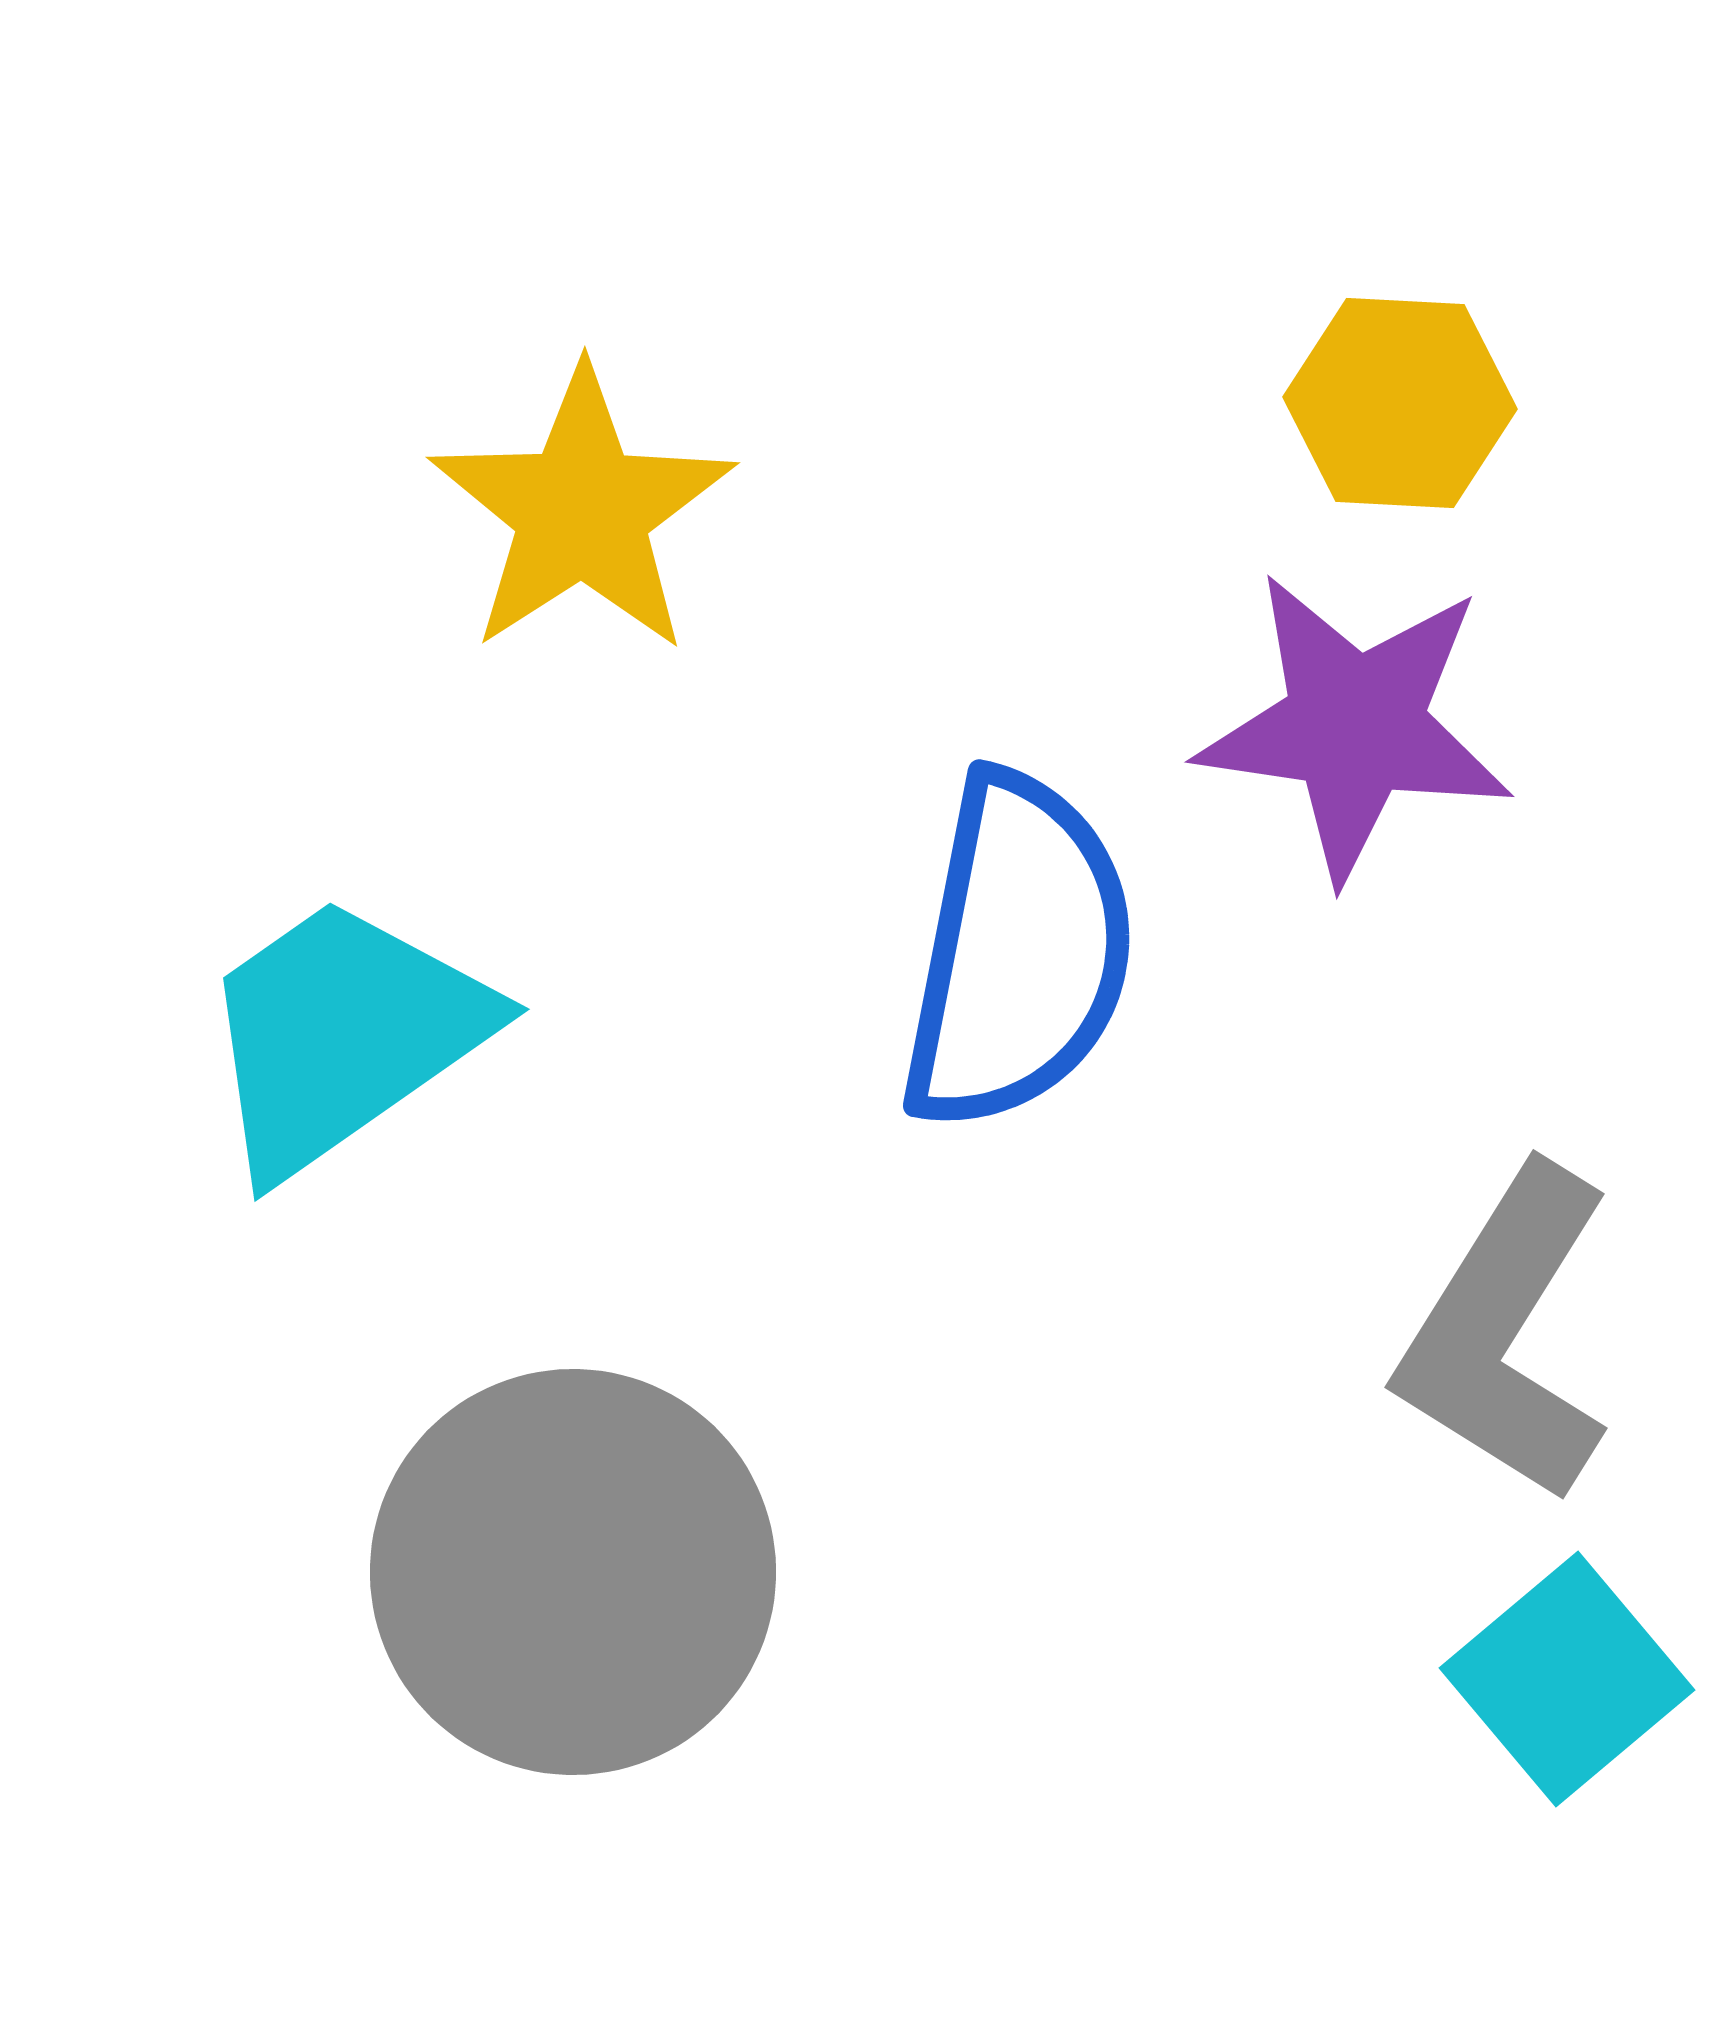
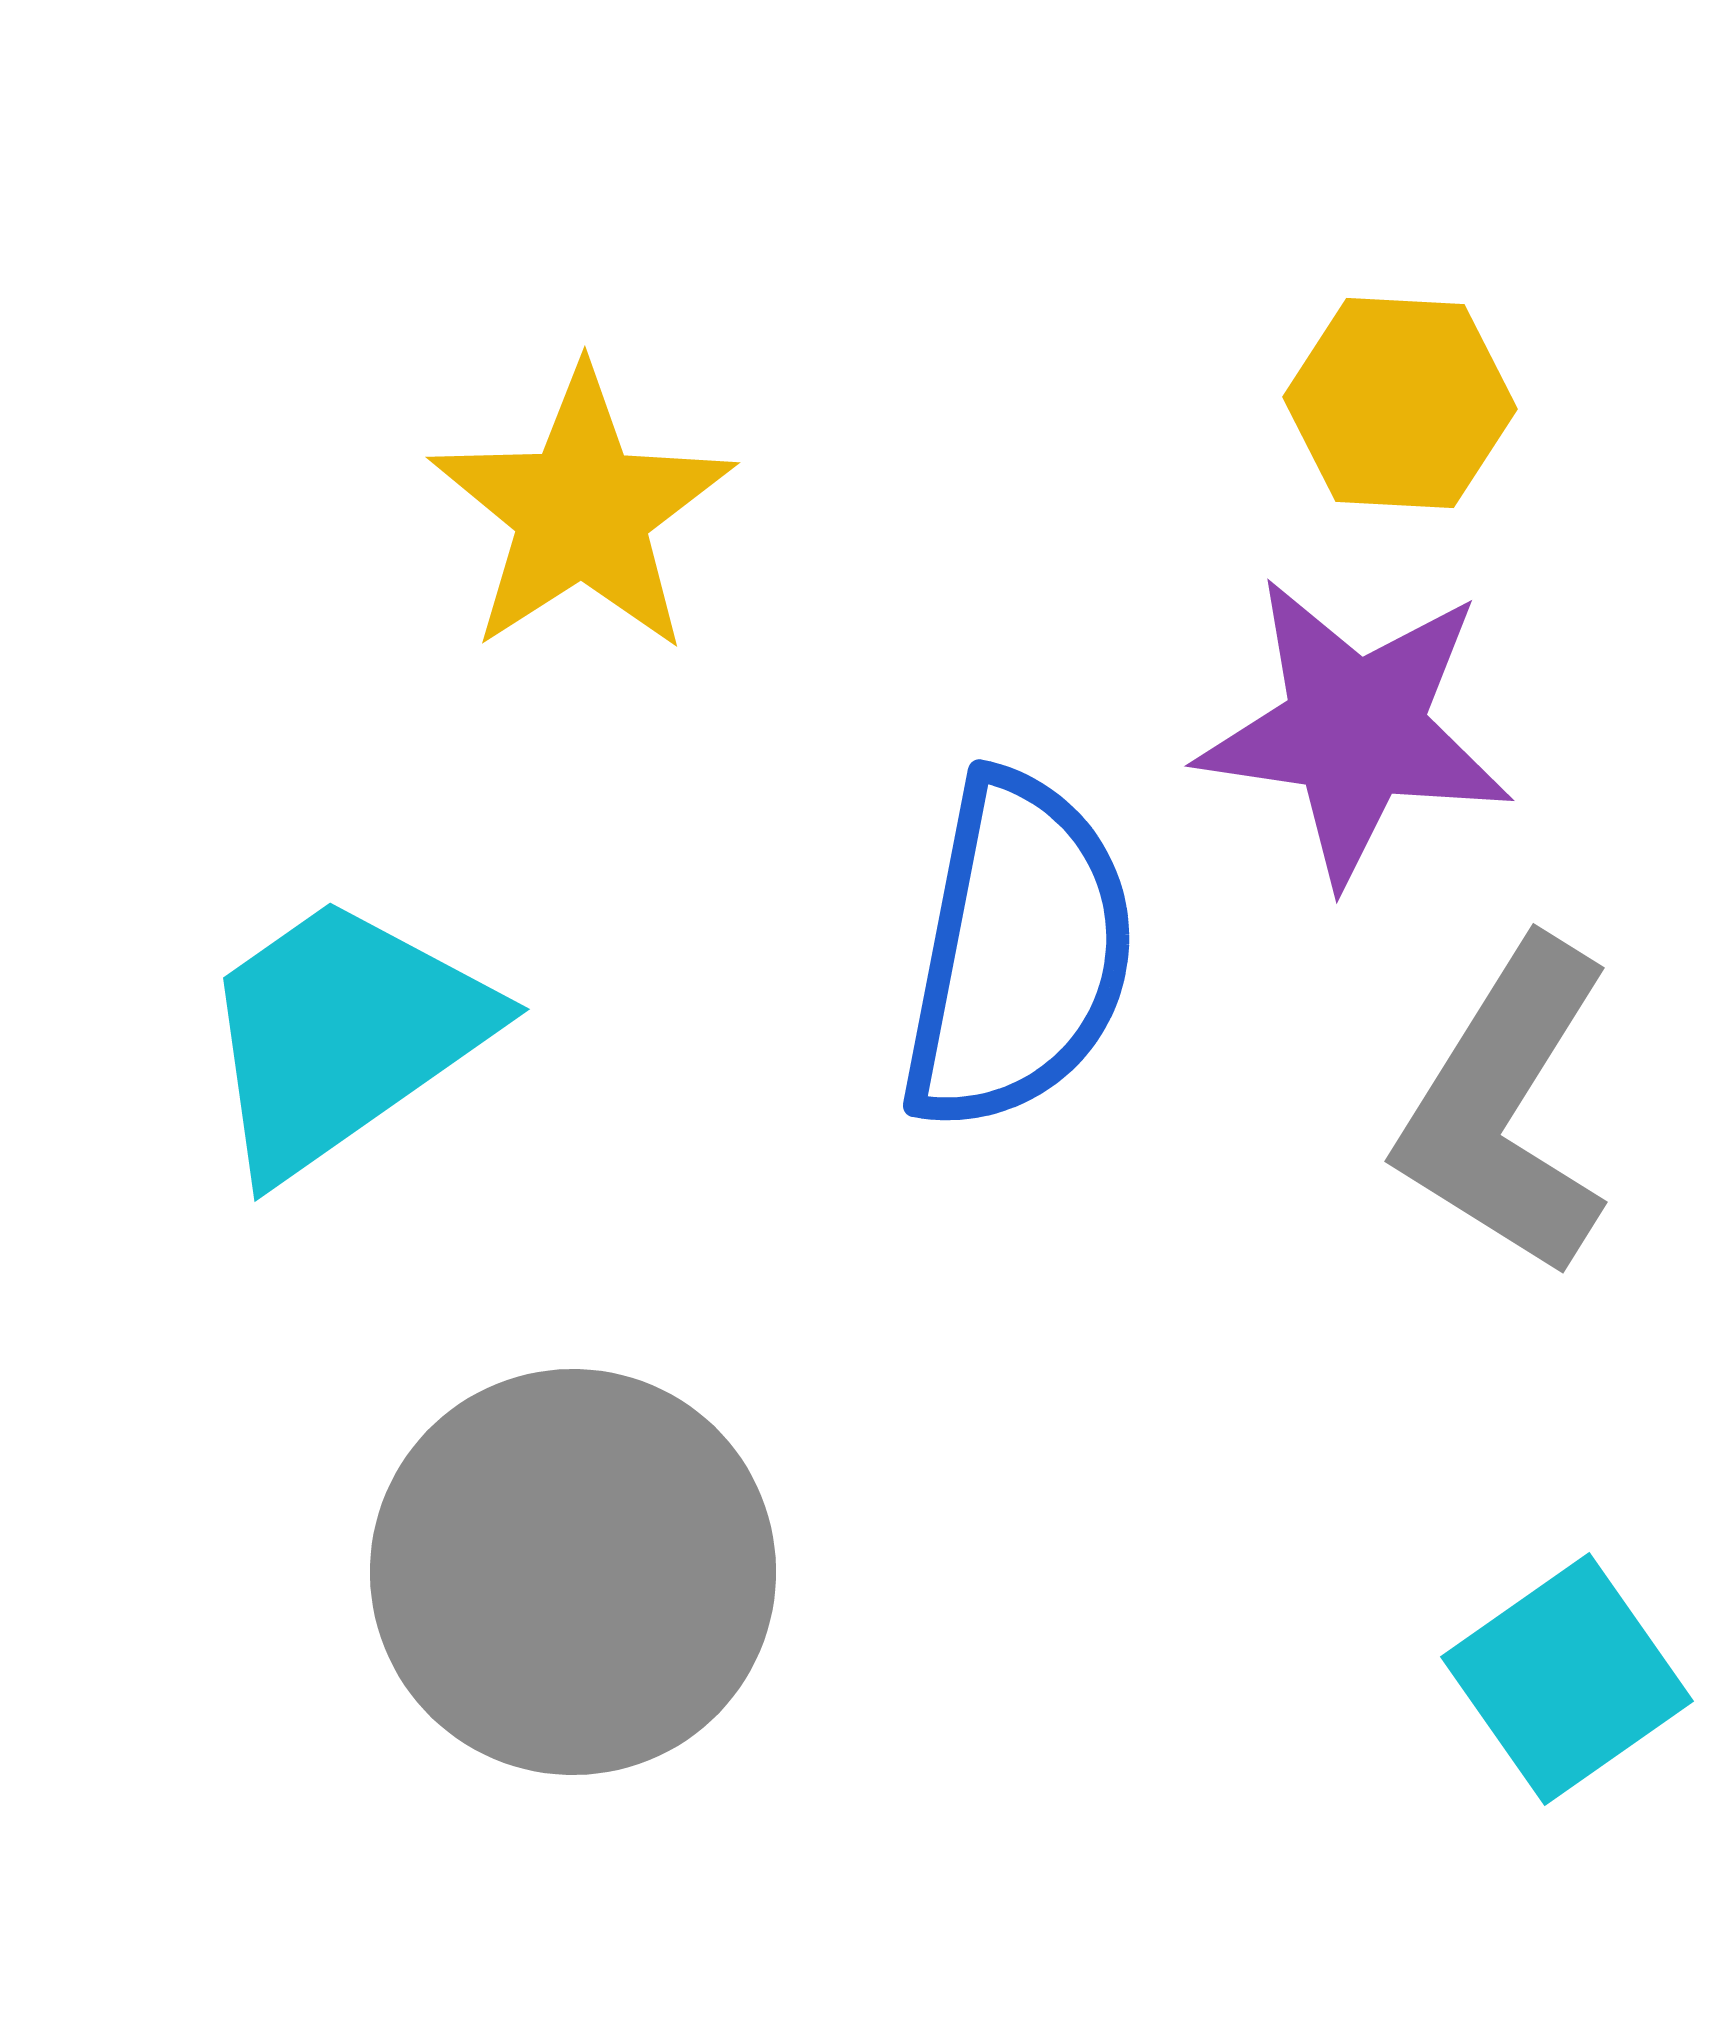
purple star: moved 4 px down
gray L-shape: moved 226 px up
cyan square: rotated 5 degrees clockwise
